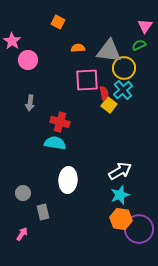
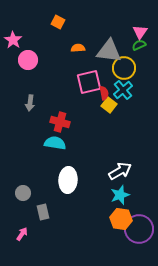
pink triangle: moved 5 px left, 6 px down
pink star: moved 1 px right, 1 px up
pink square: moved 2 px right, 2 px down; rotated 10 degrees counterclockwise
